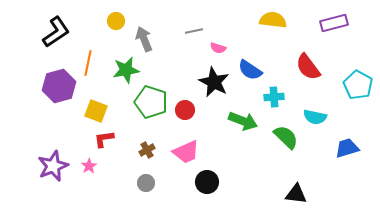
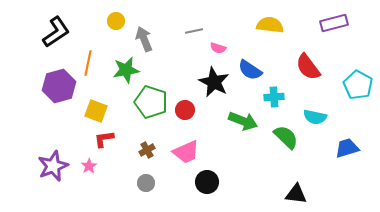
yellow semicircle: moved 3 px left, 5 px down
